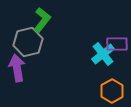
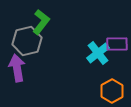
green L-shape: moved 1 px left, 2 px down
gray hexagon: moved 1 px left, 1 px up
cyan cross: moved 5 px left, 1 px up
